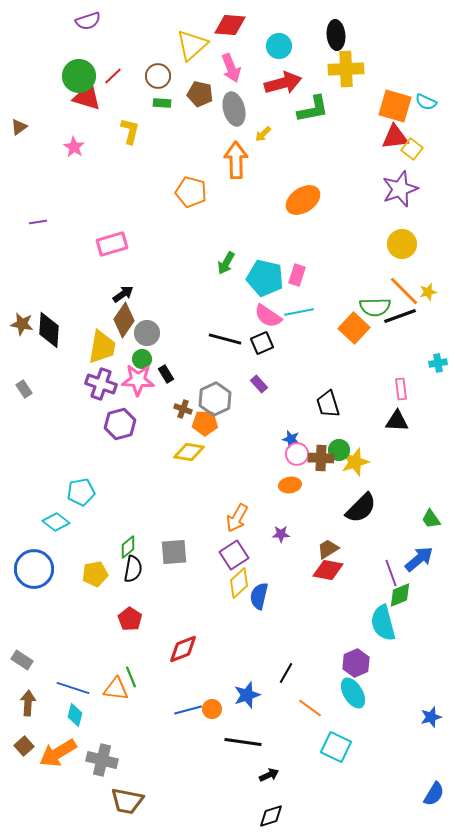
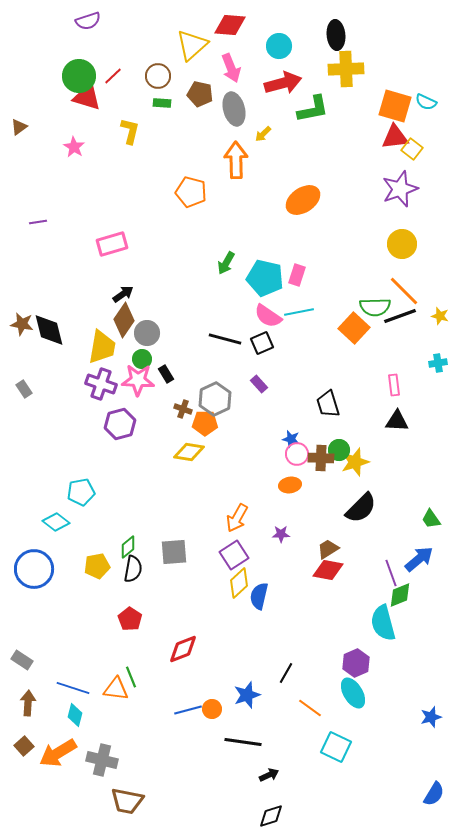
yellow star at (428, 292): moved 12 px right, 24 px down; rotated 30 degrees clockwise
black diamond at (49, 330): rotated 18 degrees counterclockwise
pink rectangle at (401, 389): moved 7 px left, 4 px up
yellow pentagon at (95, 574): moved 2 px right, 8 px up
